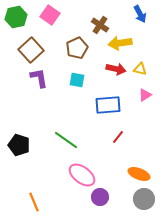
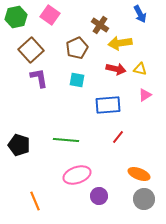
green line: rotated 30 degrees counterclockwise
pink ellipse: moved 5 px left; rotated 56 degrees counterclockwise
purple circle: moved 1 px left, 1 px up
orange line: moved 1 px right, 1 px up
